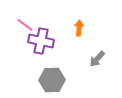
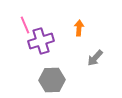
pink line: rotated 30 degrees clockwise
purple cross: rotated 30 degrees counterclockwise
gray arrow: moved 2 px left, 1 px up
